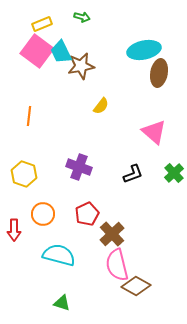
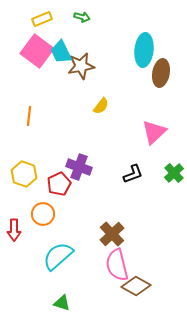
yellow rectangle: moved 5 px up
cyan ellipse: rotated 72 degrees counterclockwise
brown ellipse: moved 2 px right
pink triangle: rotated 36 degrees clockwise
red pentagon: moved 28 px left, 30 px up
cyan semicircle: moved 1 px left, 1 px down; rotated 56 degrees counterclockwise
